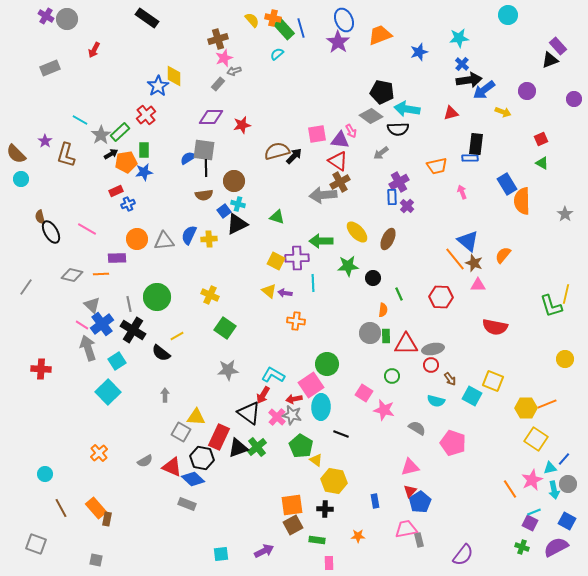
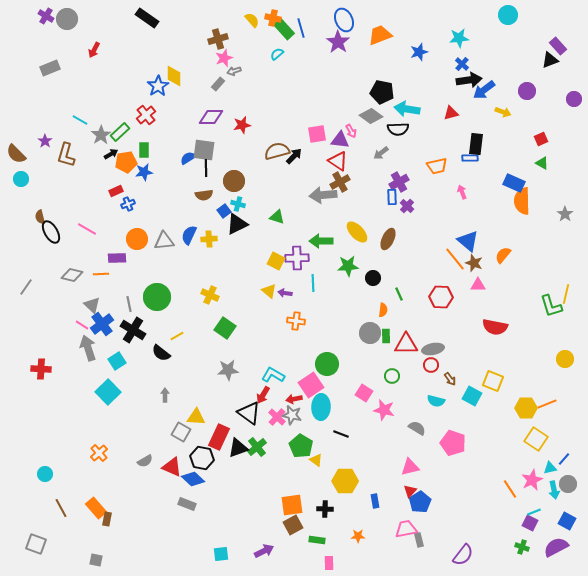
blue rectangle at (507, 184): moved 7 px right, 1 px up; rotated 35 degrees counterclockwise
yellow hexagon at (334, 481): moved 11 px right; rotated 10 degrees counterclockwise
